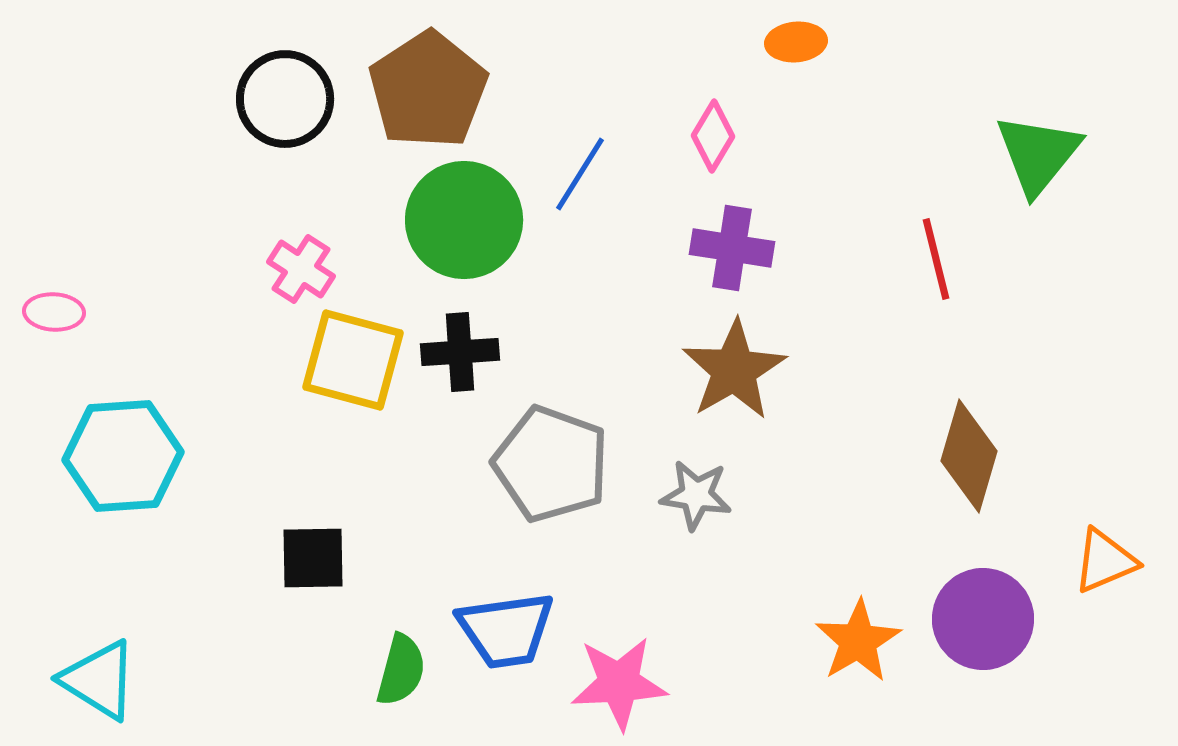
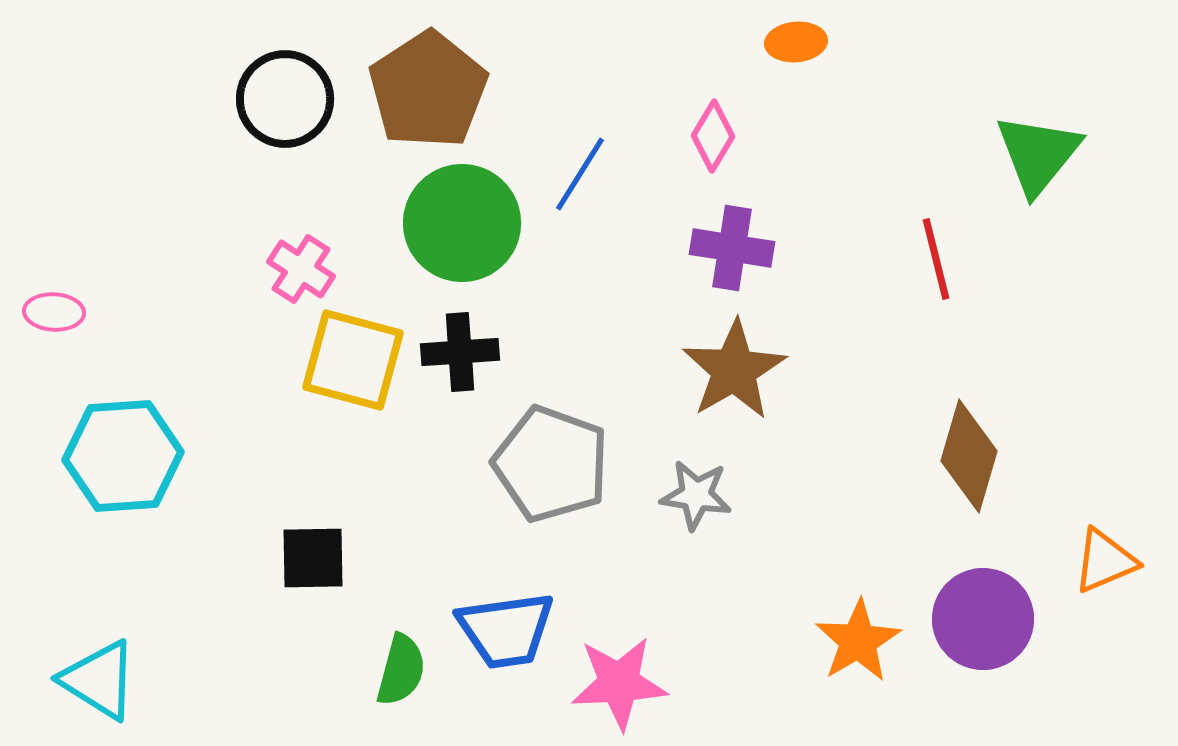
green circle: moved 2 px left, 3 px down
